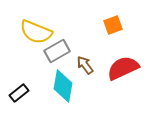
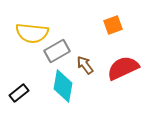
yellow semicircle: moved 4 px left, 1 px down; rotated 16 degrees counterclockwise
